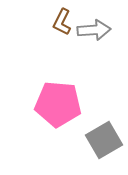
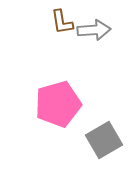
brown L-shape: rotated 36 degrees counterclockwise
pink pentagon: rotated 21 degrees counterclockwise
